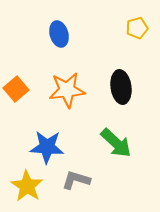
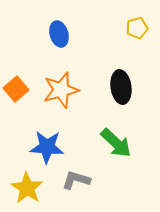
orange star: moved 6 px left; rotated 9 degrees counterclockwise
yellow star: moved 2 px down
